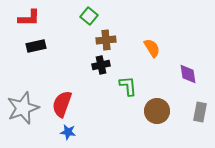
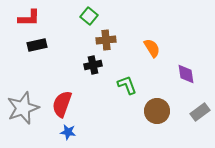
black rectangle: moved 1 px right, 1 px up
black cross: moved 8 px left
purple diamond: moved 2 px left
green L-shape: moved 1 px left, 1 px up; rotated 15 degrees counterclockwise
gray rectangle: rotated 42 degrees clockwise
